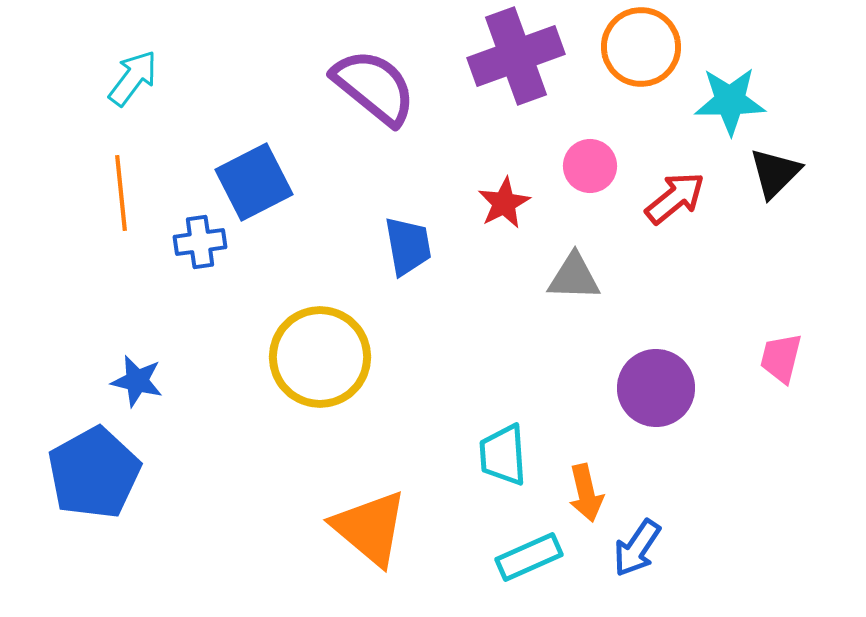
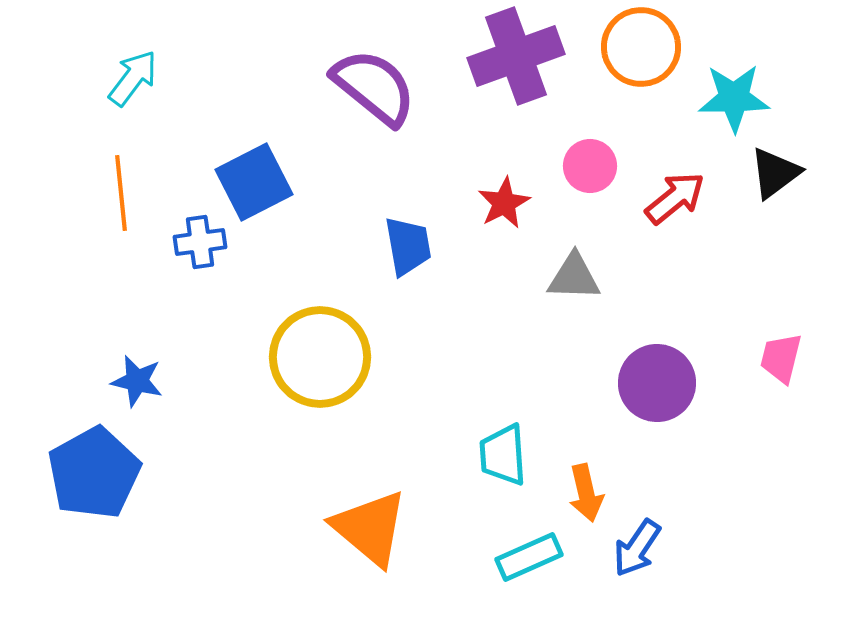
cyan star: moved 4 px right, 3 px up
black triangle: rotated 8 degrees clockwise
purple circle: moved 1 px right, 5 px up
